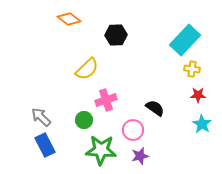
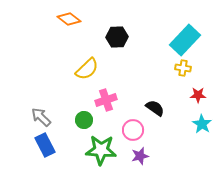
black hexagon: moved 1 px right, 2 px down
yellow cross: moved 9 px left, 1 px up
